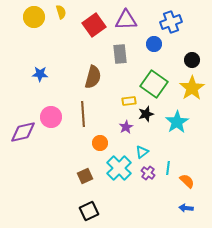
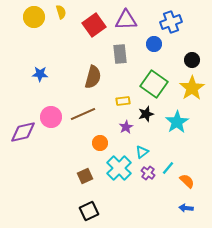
yellow rectangle: moved 6 px left
brown line: rotated 70 degrees clockwise
cyan line: rotated 32 degrees clockwise
